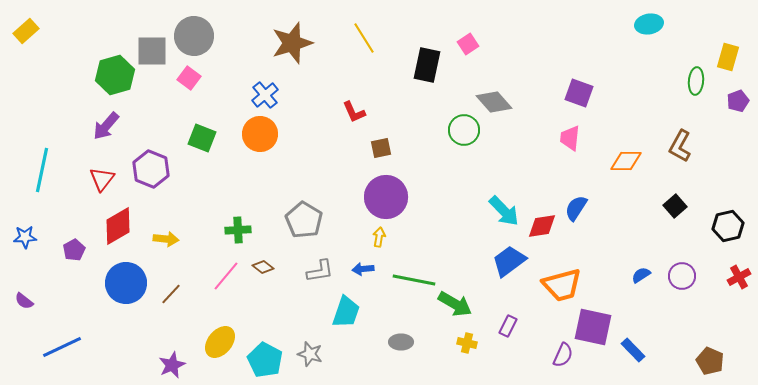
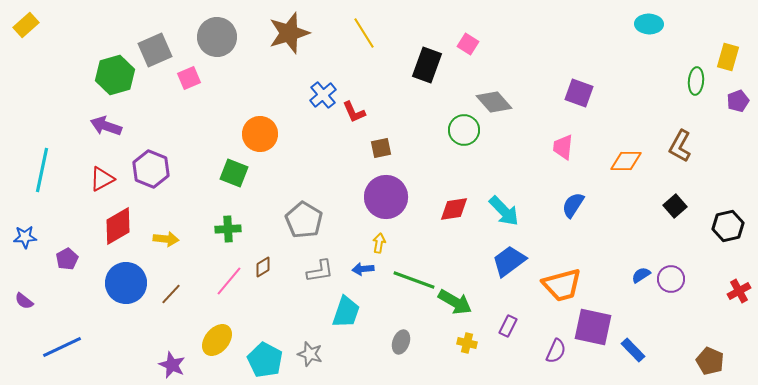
cyan ellipse at (649, 24): rotated 12 degrees clockwise
yellow rectangle at (26, 31): moved 6 px up
gray circle at (194, 36): moved 23 px right, 1 px down
yellow line at (364, 38): moved 5 px up
brown star at (292, 43): moved 3 px left, 10 px up
pink square at (468, 44): rotated 25 degrees counterclockwise
gray square at (152, 51): moved 3 px right, 1 px up; rotated 24 degrees counterclockwise
black rectangle at (427, 65): rotated 8 degrees clockwise
pink square at (189, 78): rotated 30 degrees clockwise
blue cross at (265, 95): moved 58 px right
purple arrow at (106, 126): rotated 68 degrees clockwise
green square at (202, 138): moved 32 px right, 35 px down
pink trapezoid at (570, 138): moved 7 px left, 9 px down
red triangle at (102, 179): rotated 24 degrees clockwise
blue semicircle at (576, 208): moved 3 px left, 3 px up
red diamond at (542, 226): moved 88 px left, 17 px up
green cross at (238, 230): moved 10 px left, 1 px up
yellow arrow at (379, 237): moved 6 px down
purple pentagon at (74, 250): moved 7 px left, 9 px down
brown diamond at (263, 267): rotated 70 degrees counterclockwise
pink line at (226, 276): moved 3 px right, 5 px down
purple circle at (682, 276): moved 11 px left, 3 px down
red cross at (739, 277): moved 14 px down
green line at (414, 280): rotated 9 degrees clockwise
green arrow at (455, 304): moved 2 px up
yellow ellipse at (220, 342): moved 3 px left, 2 px up
gray ellipse at (401, 342): rotated 70 degrees counterclockwise
purple semicircle at (563, 355): moved 7 px left, 4 px up
purple star at (172, 365): rotated 24 degrees counterclockwise
